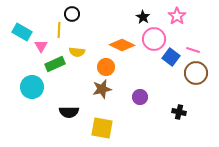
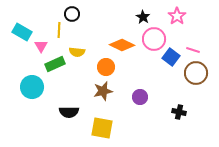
brown star: moved 1 px right, 2 px down
